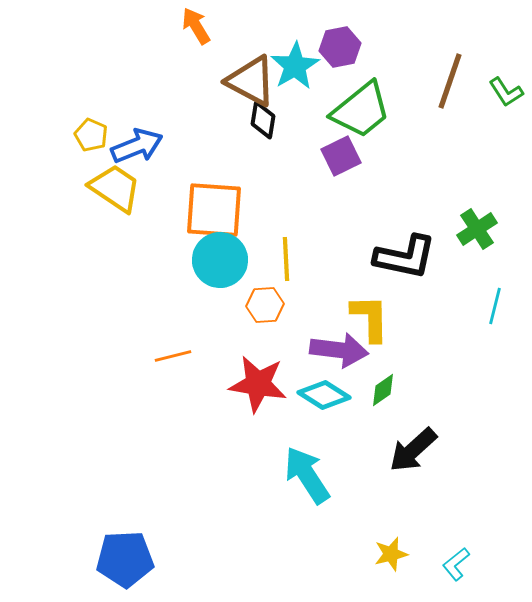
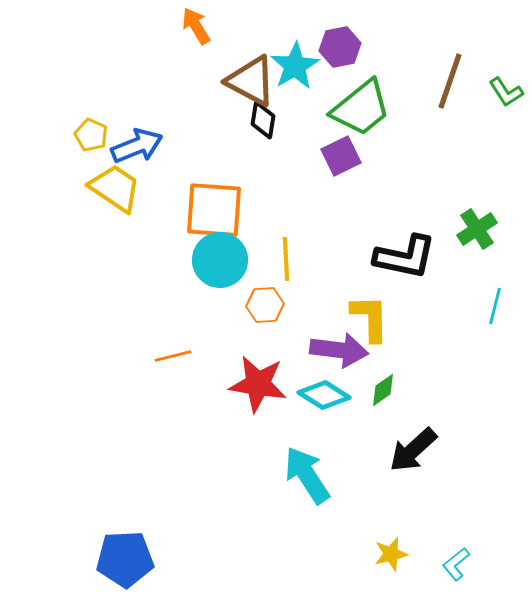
green trapezoid: moved 2 px up
